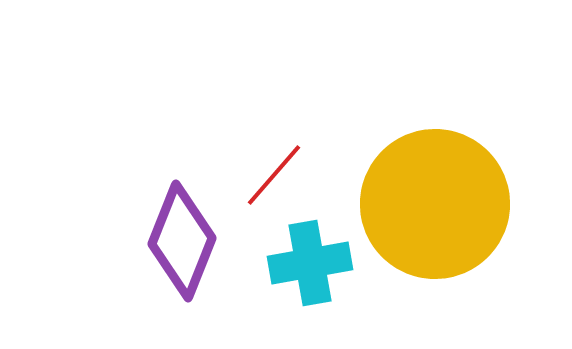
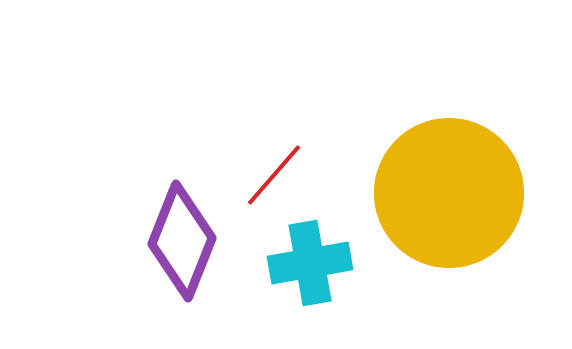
yellow circle: moved 14 px right, 11 px up
